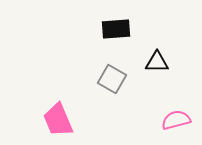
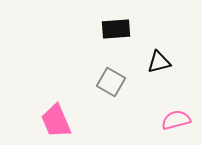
black triangle: moved 2 px right; rotated 15 degrees counterclockwise
gray square: moved 1 px left, 3 px down
pink trapezoid: moved 2 px left, 1 px down
